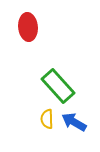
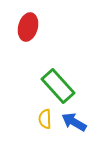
red ellipse: rotated 20 degrees clockwise
yellow semicircle: moved 2 px left
